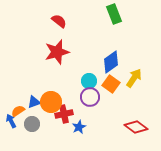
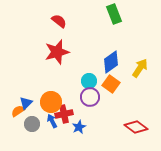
yellow arrow: moved 6 px right, 10 px up
blue triangle: moved 8 px left, 1 px down; rotated 24 degrees counterclockwise
blue arrow: moved 41 px right
